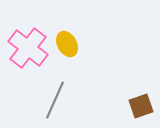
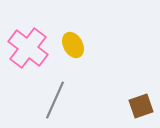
yellow ellipse: moved 6 px right, 1 px down
